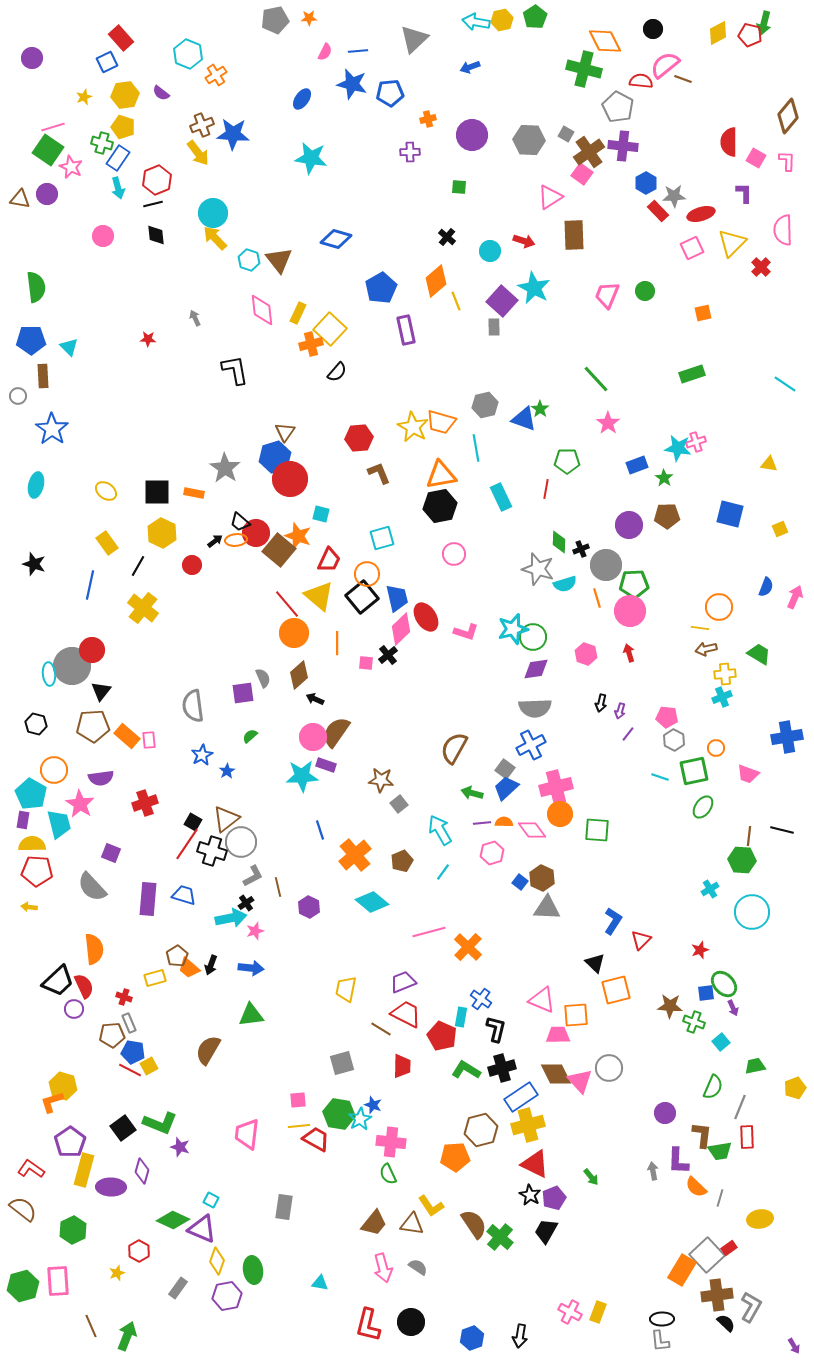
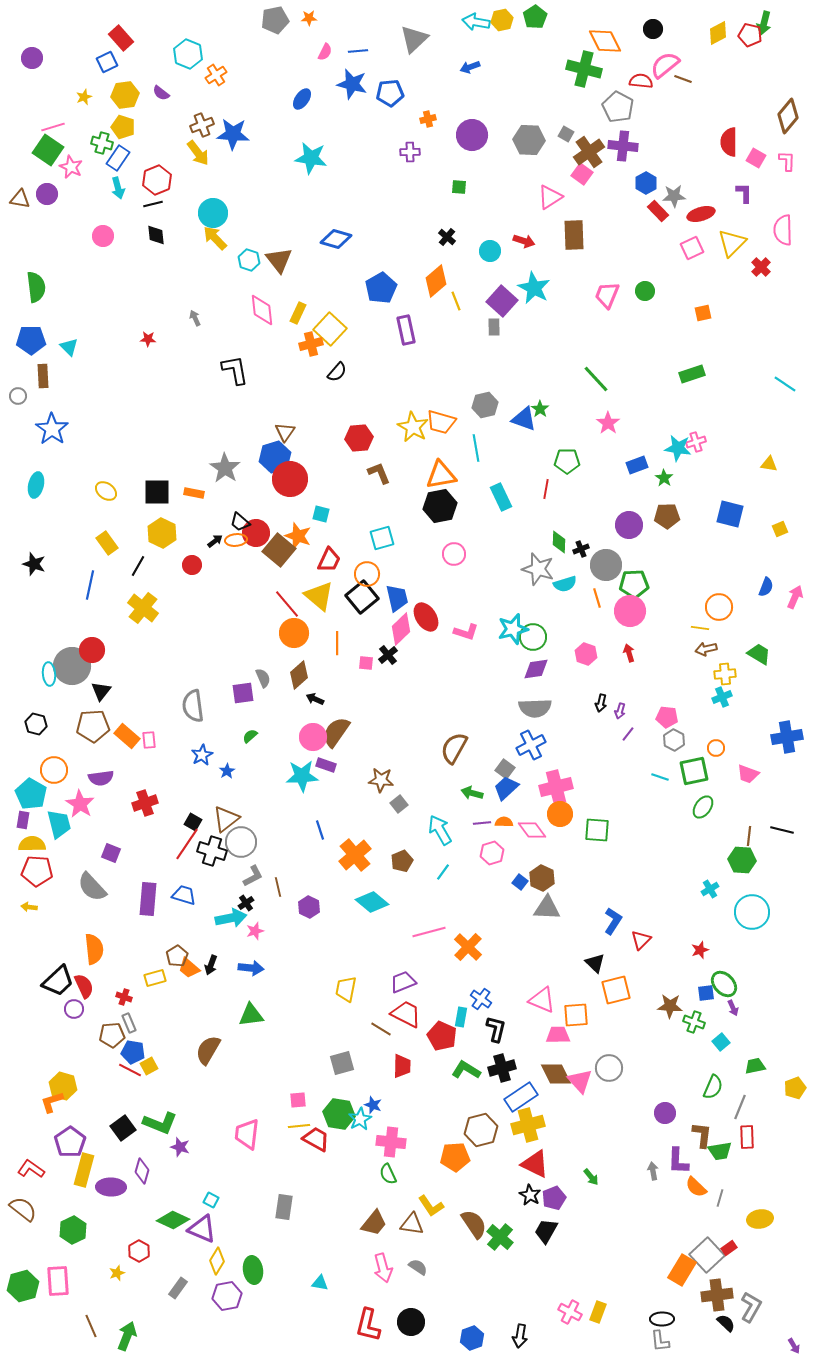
yellow diamond at (217, 1261): rotated 12 degrees clockwise
